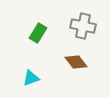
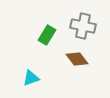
green rectangle: moved 9 px right, 2 px down
brown diamond: moved 1 px right, 3 px up
